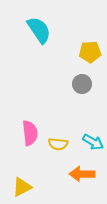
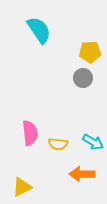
gray circle: moved 1 px right, 6 px up
